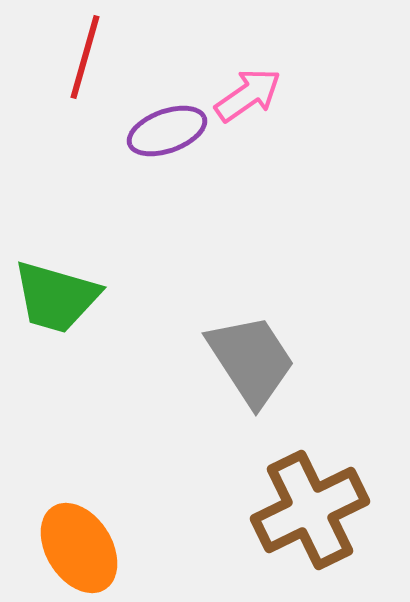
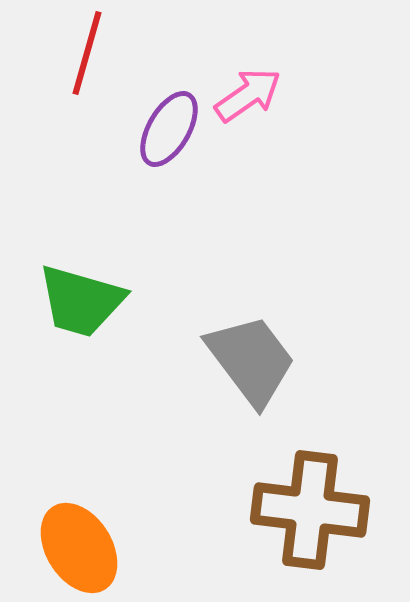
red line: moved 2 px right, 4 px up
purple ellipse: moved 2 px right, 2 px up; rotated 40 degrees counterclockwise
green trapezoid: moved 25 px right, 4 px down
gray trapezoid: rotated 4 degrees counterclockwise
brown cross: rotated 33 degrees clockwise
